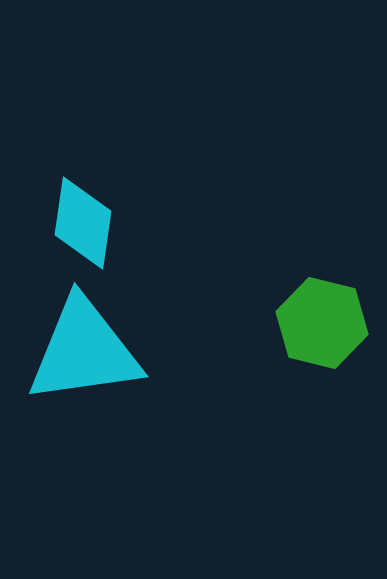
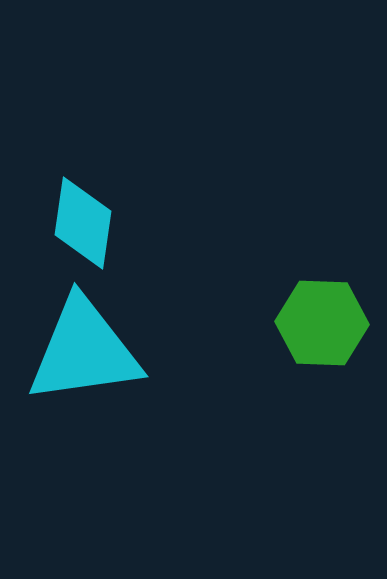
green hexagon: rotated 12 degrees counterclockwise
